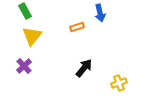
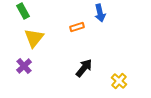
green rectangle: moved 2 px left
yellow triangle: moved 2 px right, 2 px down
yellow cross: moved 2 px up; rotated 28 degrees counterclockwise
